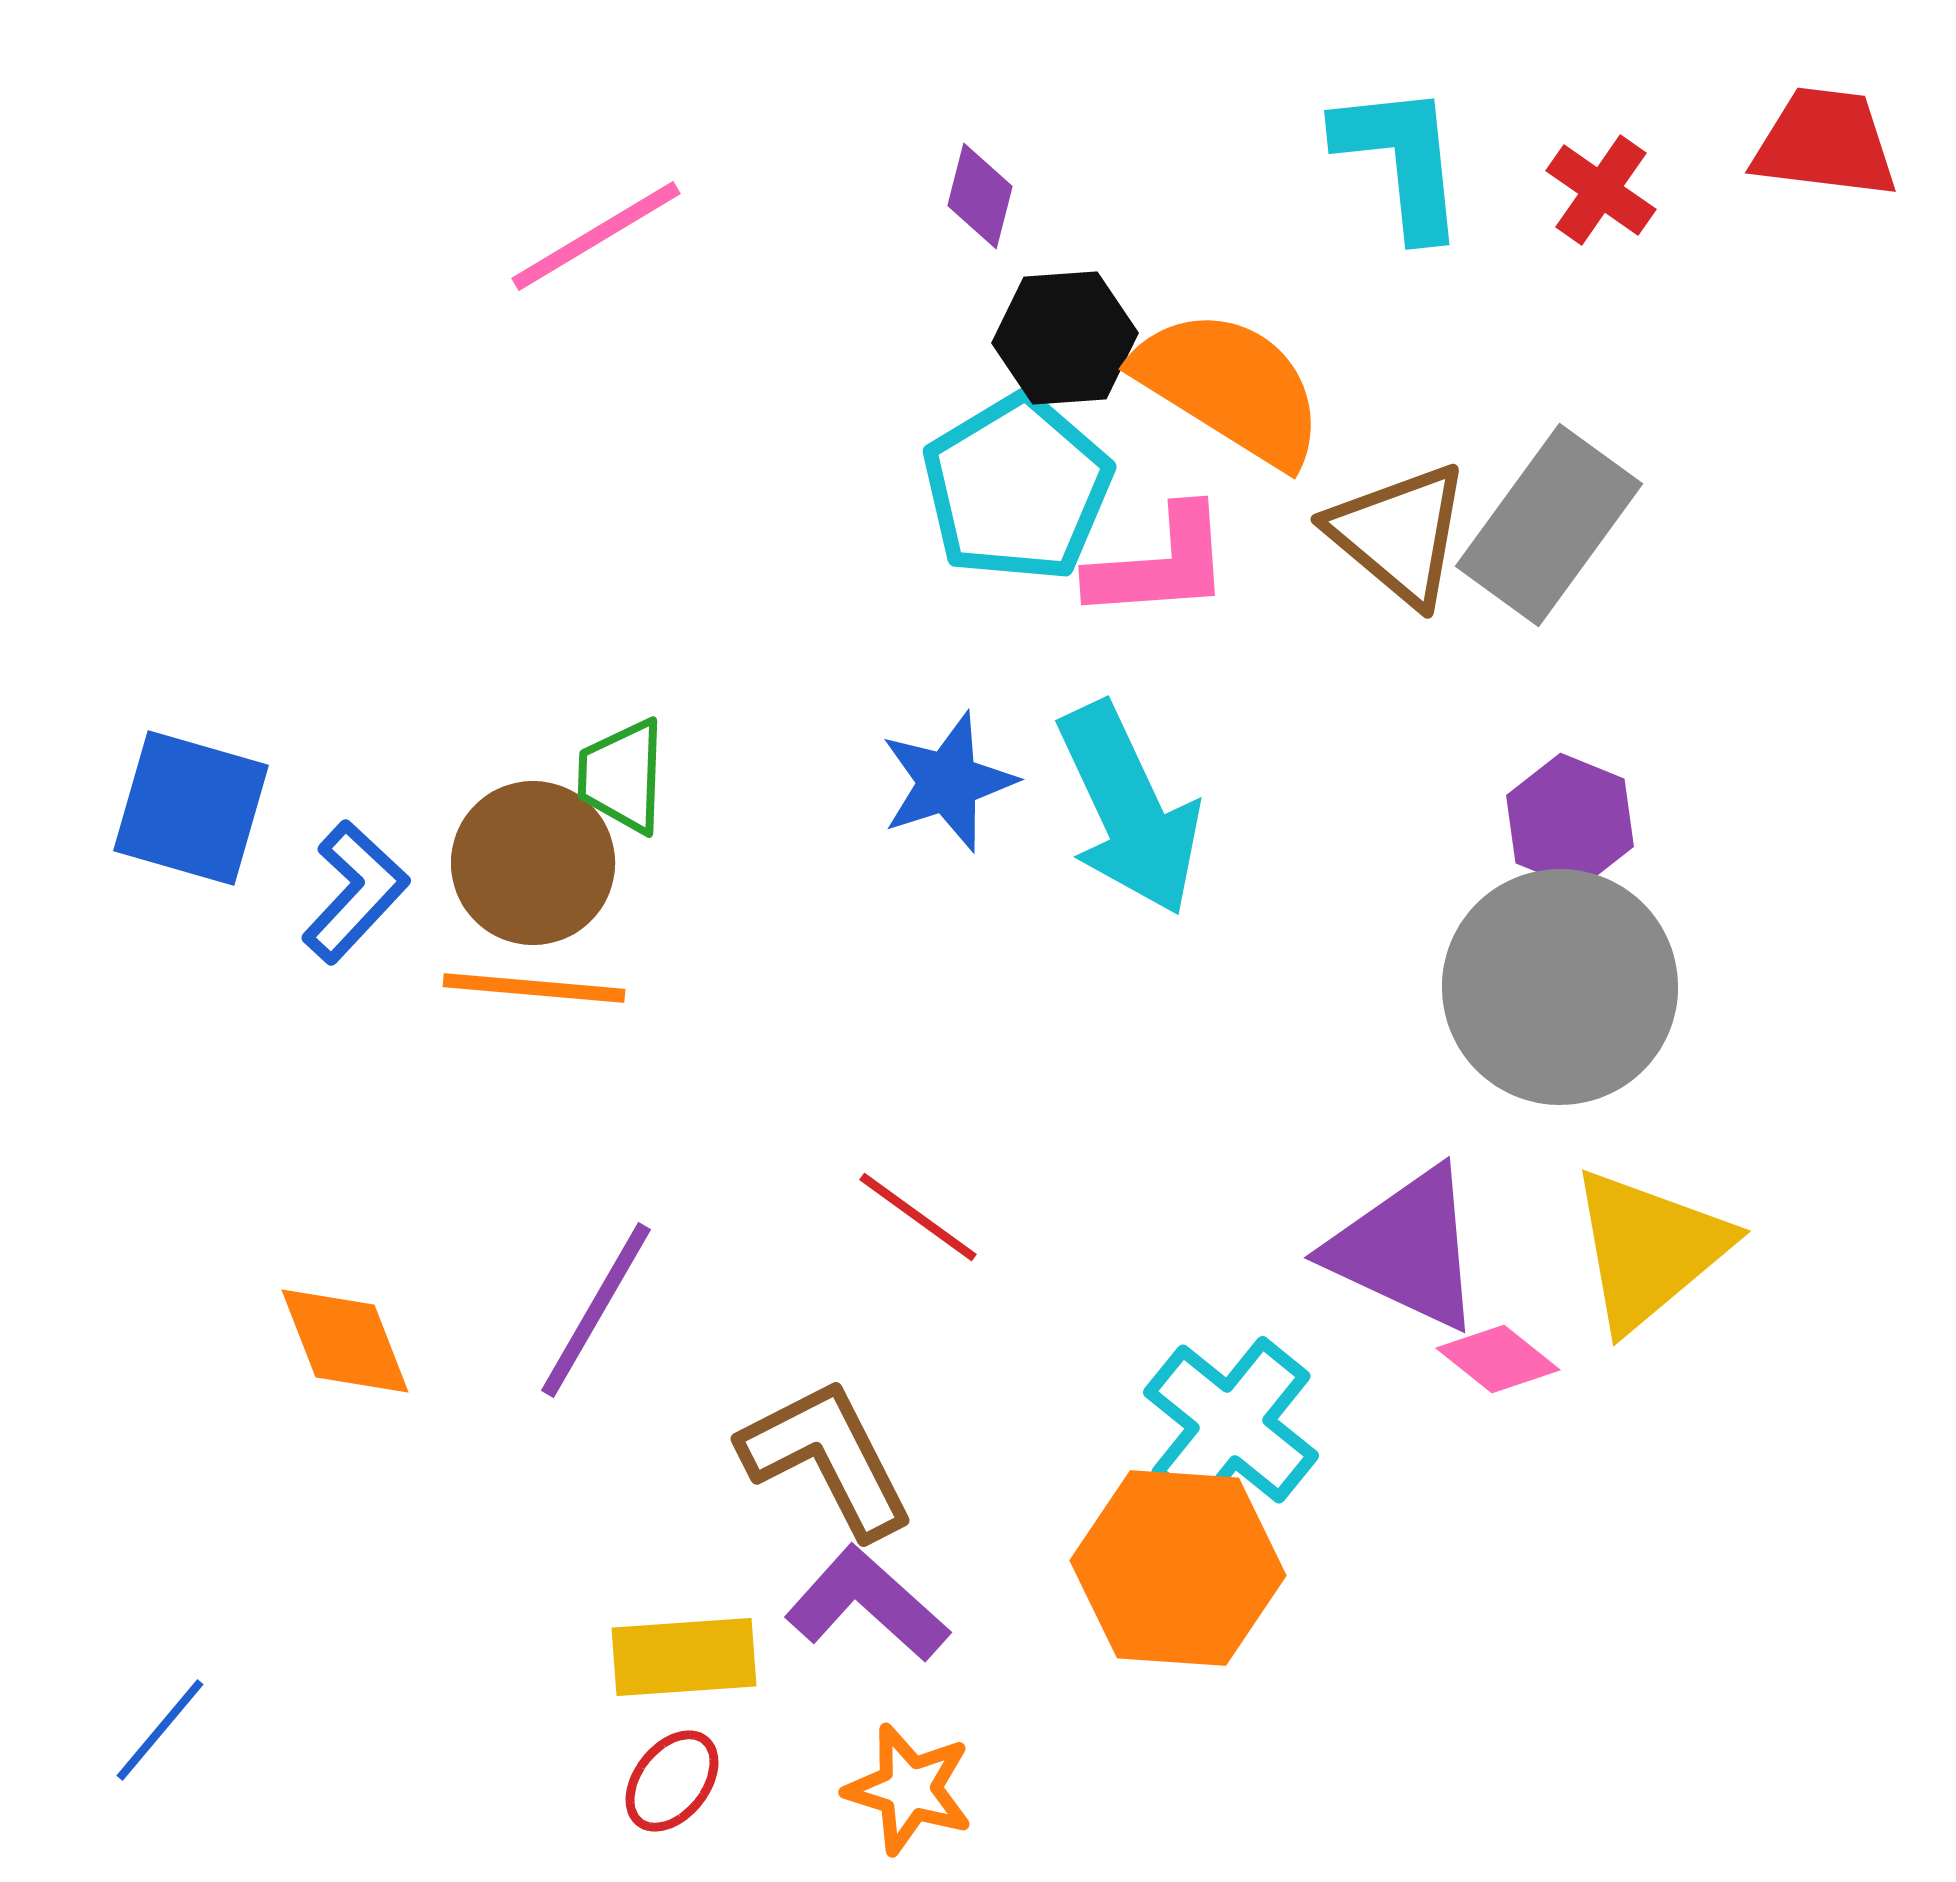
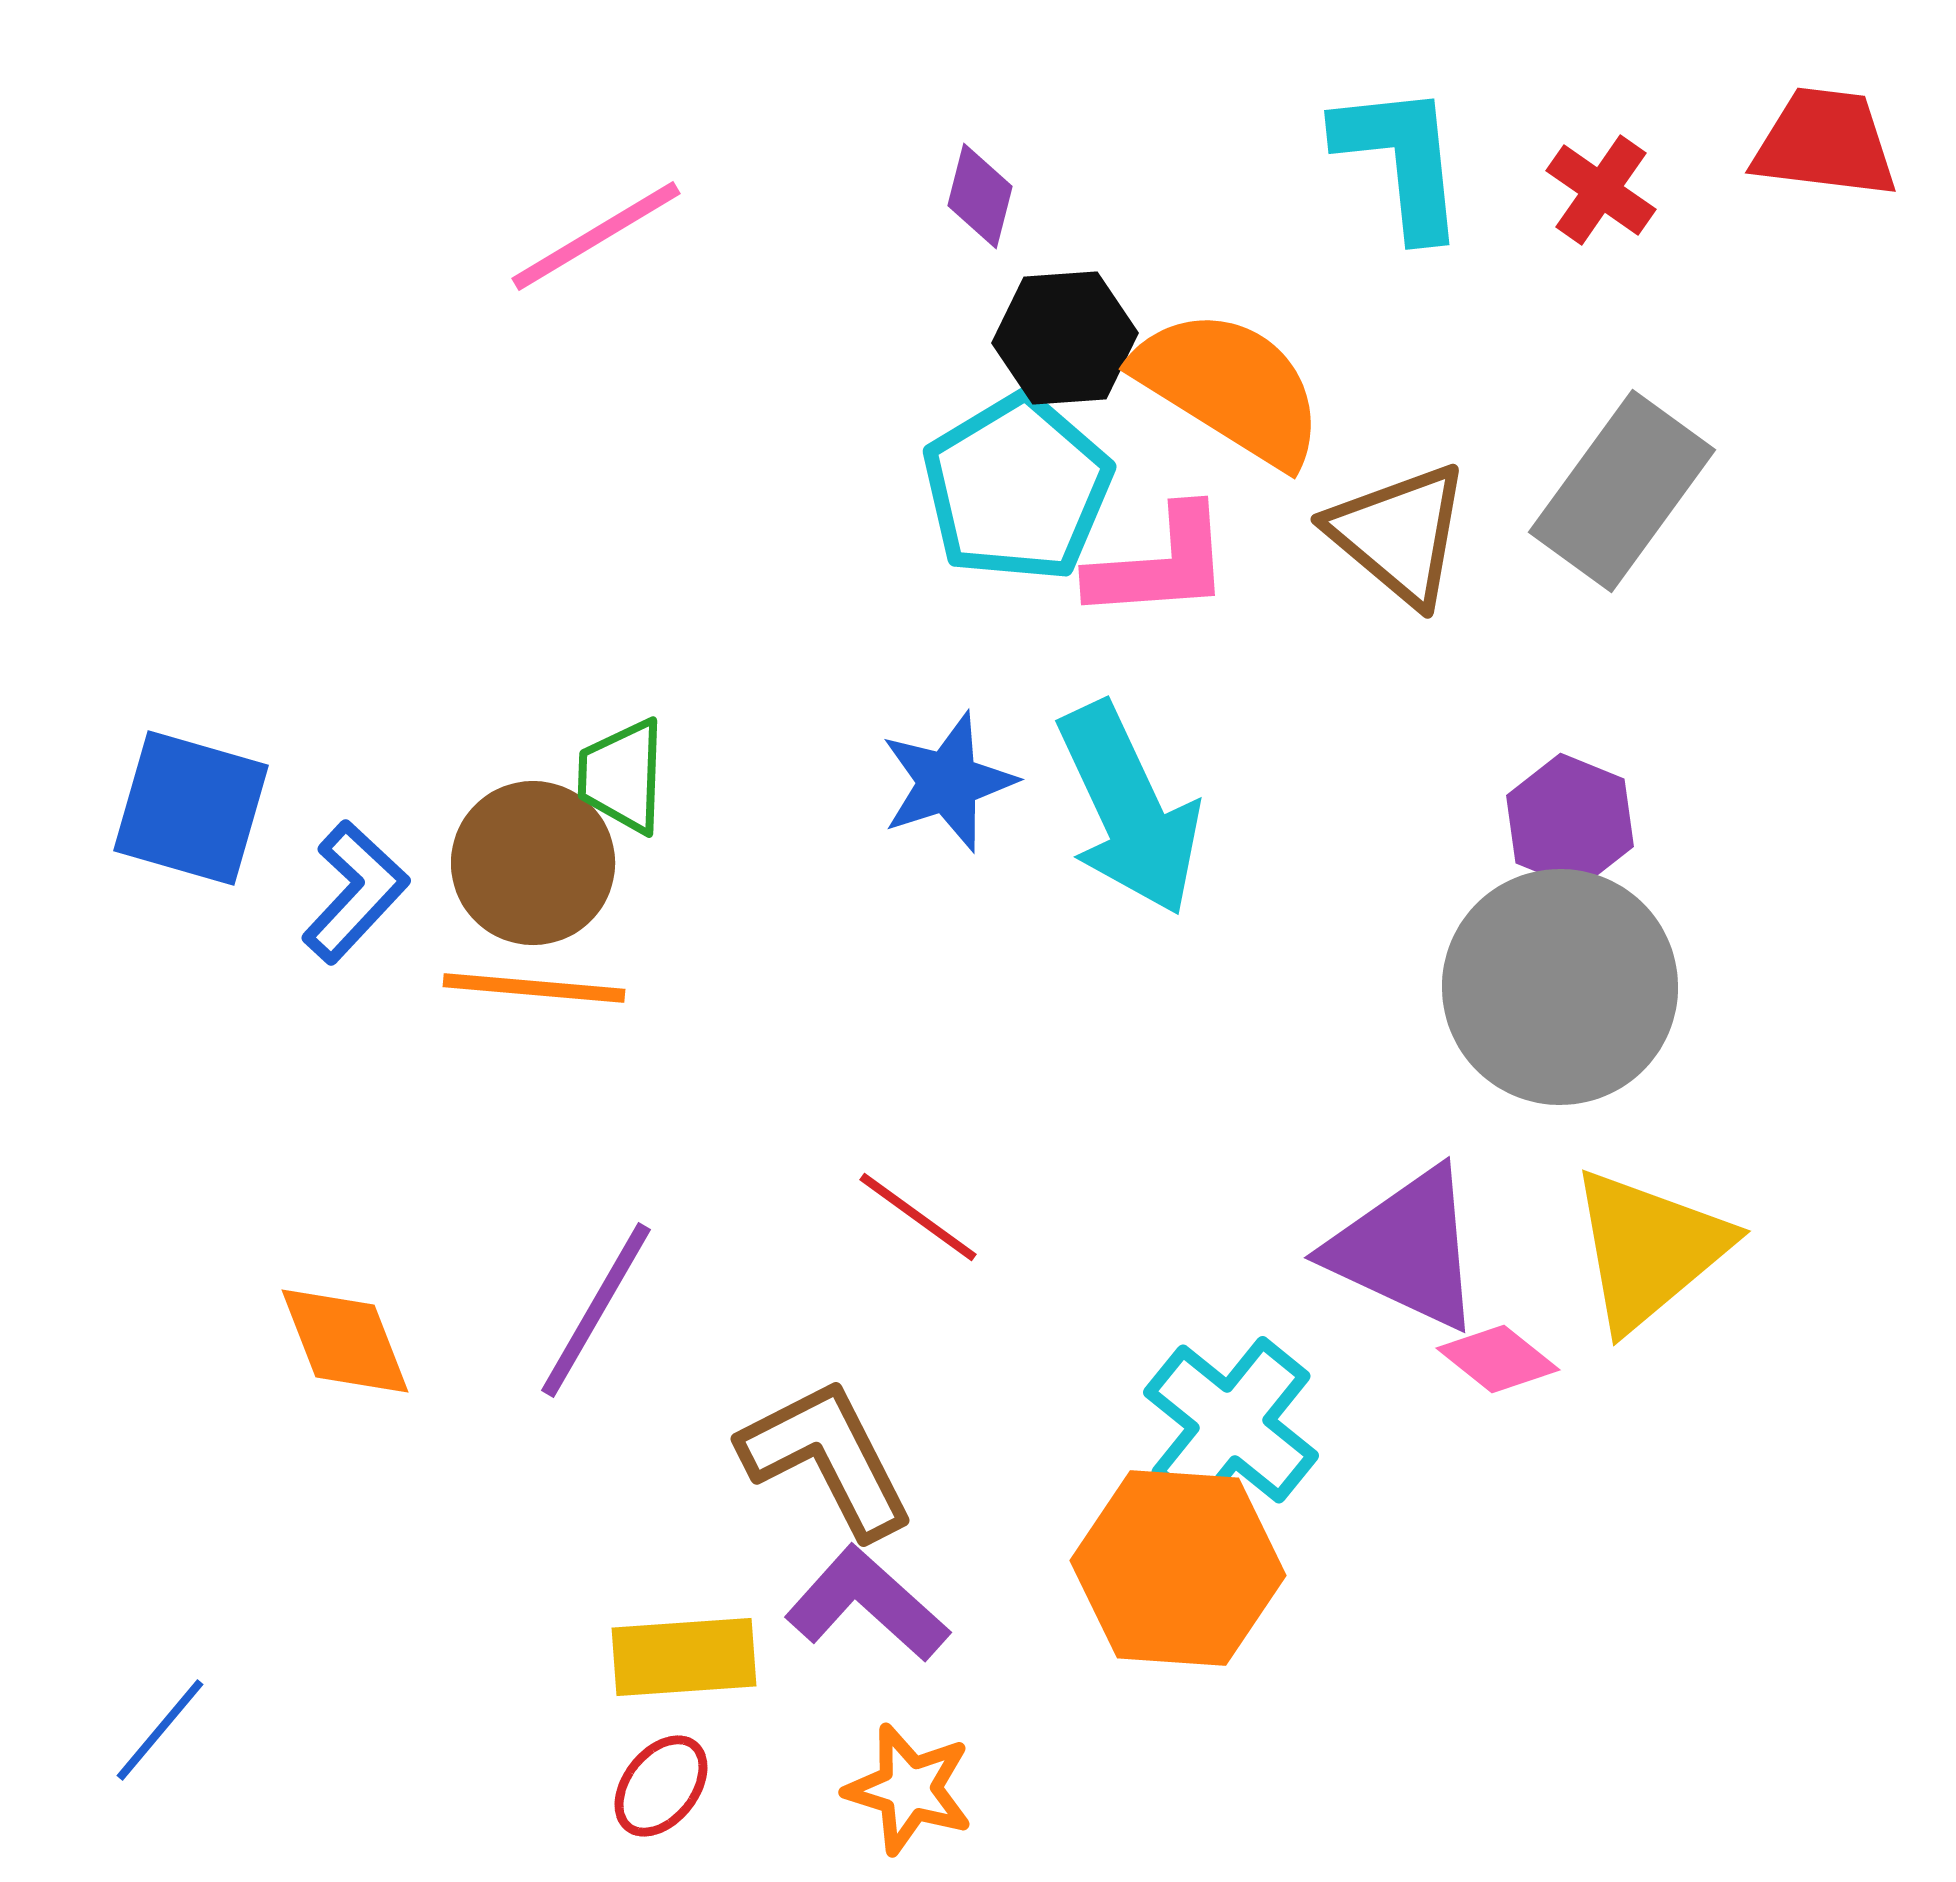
gray rectangle: moved 73 px right, 34 px up
red ellipse: moved 11 px left, 5 px down
